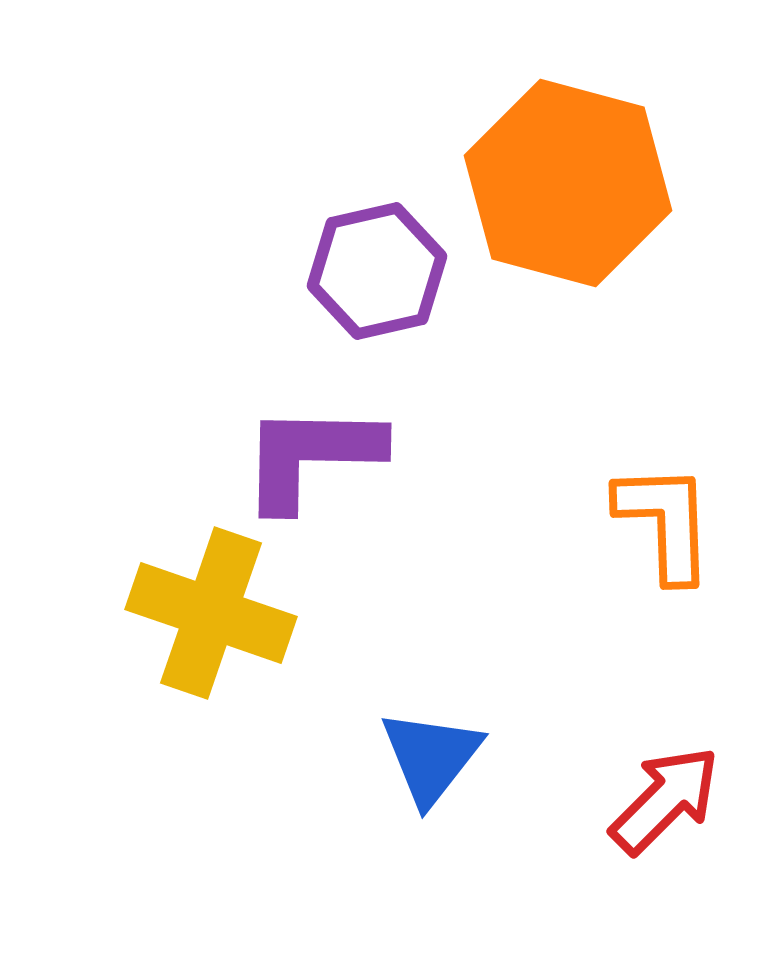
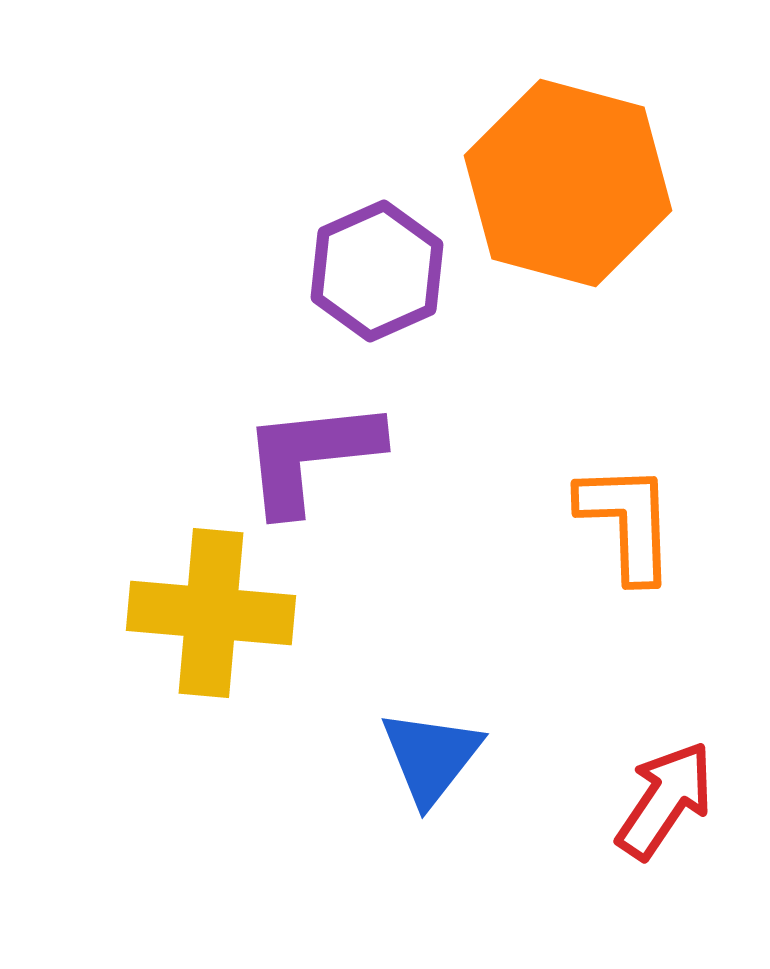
purple hexagon: rotated 11 degrees counterclockwise
purple L-shape: rotated 7 degrees counterclockwise
orange L-shape: moved 38 px left
yellow cross: rotated 14 degrees counterclockwise
red arrow: rotated 11 degrees counterclockwise
